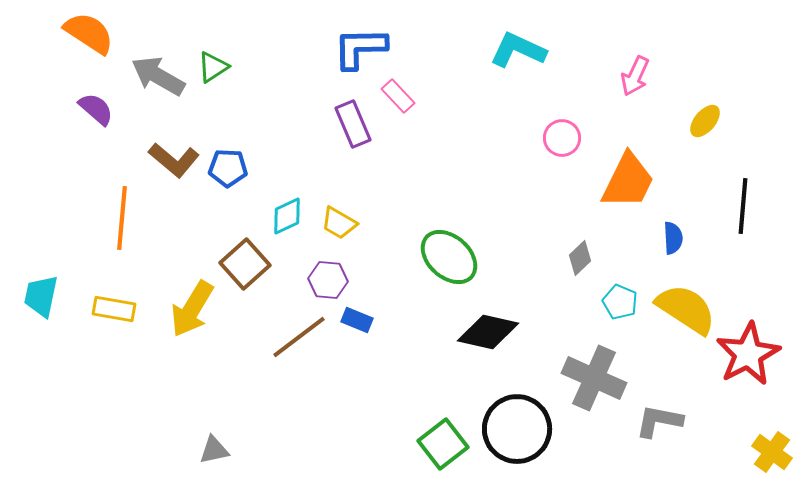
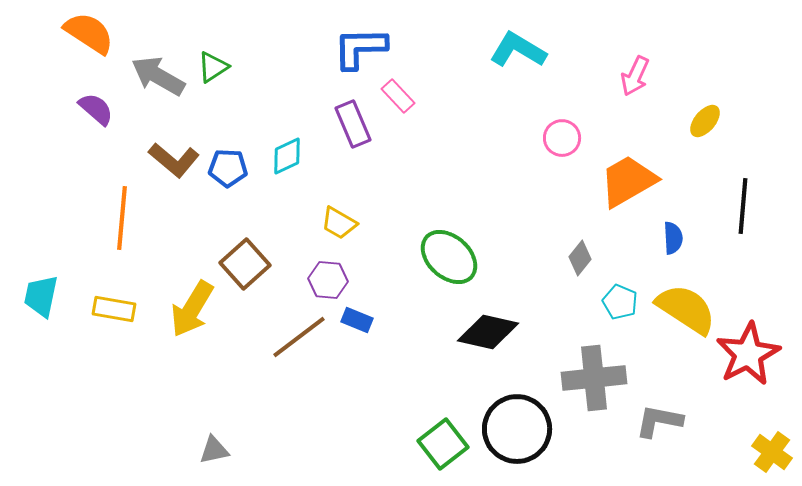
cyan L-shape: rotated 6 degrees clockwise
orange trapezoid: rotated 146 degrees counterclockwise
cyan diamond: moved 60 px up
gray diamond: rotated 8 degrees counterclockwise
gray cross: rotated 30 degrees counterclockwise
